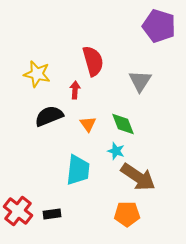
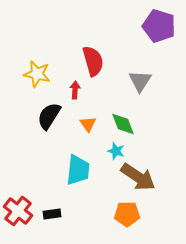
black semicircle: rotated 36 degrees counterclockwise
